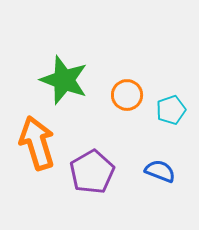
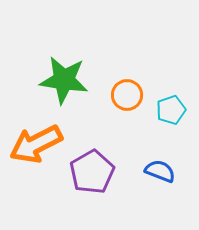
green star: rotated 12 degrees counterclockwise
orange arrow: moved 1 px left, 1 px down; rotated 100 degrees counterclockwise
